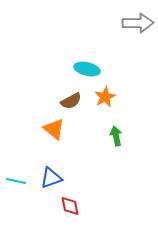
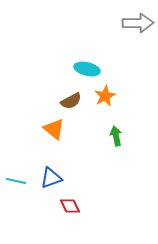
orange star: moved 1 px up
red diamond: rotated 15 degrees counterclockwise
